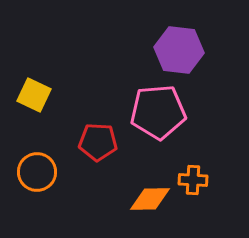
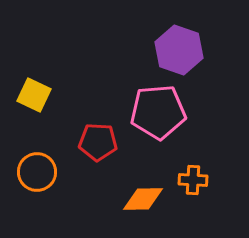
purple hexagon: rotated 12 degrees clockwise
orange diamond: moved 7 px left
